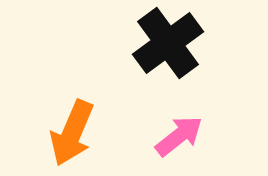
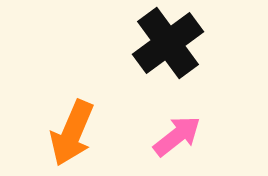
pink arrow: moved 2 px left
